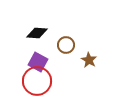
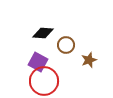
black diamond: moved 6 px right
brown star: rotated 21 degrees clockwise
red circle: moved 7 px right
